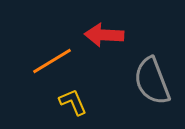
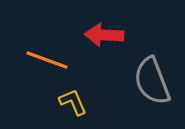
orange line: moved 5 px left, 1 px up; rotated 51 degrees clockwise
